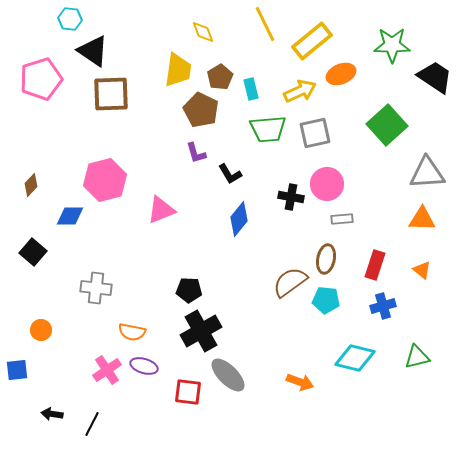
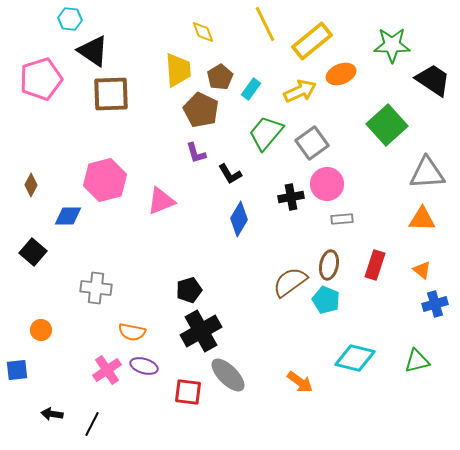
yellow trapezoid at (178, 70): rotated 12 degrees counterclockwise
black trapezoid at (435, 77): moved 2 px left, 3 px down
cyan rectangle at (251, 89): rotated 50 degrees clockwise
green trapezoid at (268, 129): moved 2 px left, 4 px down; rotated 135 degrees clockwise
gray square at (315, 133): moved 3 px left, 10 px down; rotated 24 degrees counterclockwise
brown diamond at (31, 185): rotated 15 degrees counterclockwise
black cross at (291, 197): rotated 20 degrees counterclockwise
pink triangle at (161, 210): moved 9 px up
blue diamond at (70, 216): moved 2 px left
blue diamond at (239, 219): rotated 8 degrees counterclockwise
brown ellipse at (326, 259): moved 3 px right, 6 px down
black pentagon at (189, 290): rotated 20 degrees counterclockwise
cyan pentagon at (326, 300): rotated 16 degrees clockwise
blue cross at (383, 306): moved 52 px right, 2 px up
green triangle at (417, 357): moved 4 px down
orange arrow at (300, 382): rotated 16 degrees clockwise
